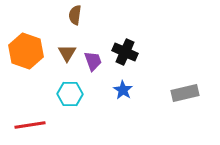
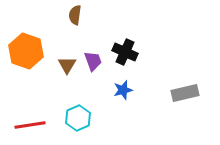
brown triangle: moved 12 px down
blue star: rotated 24 degrees clockwise
cyan hexagon: moved 8 px right, 24 px down; rotated 25 degrees counterclockwise
